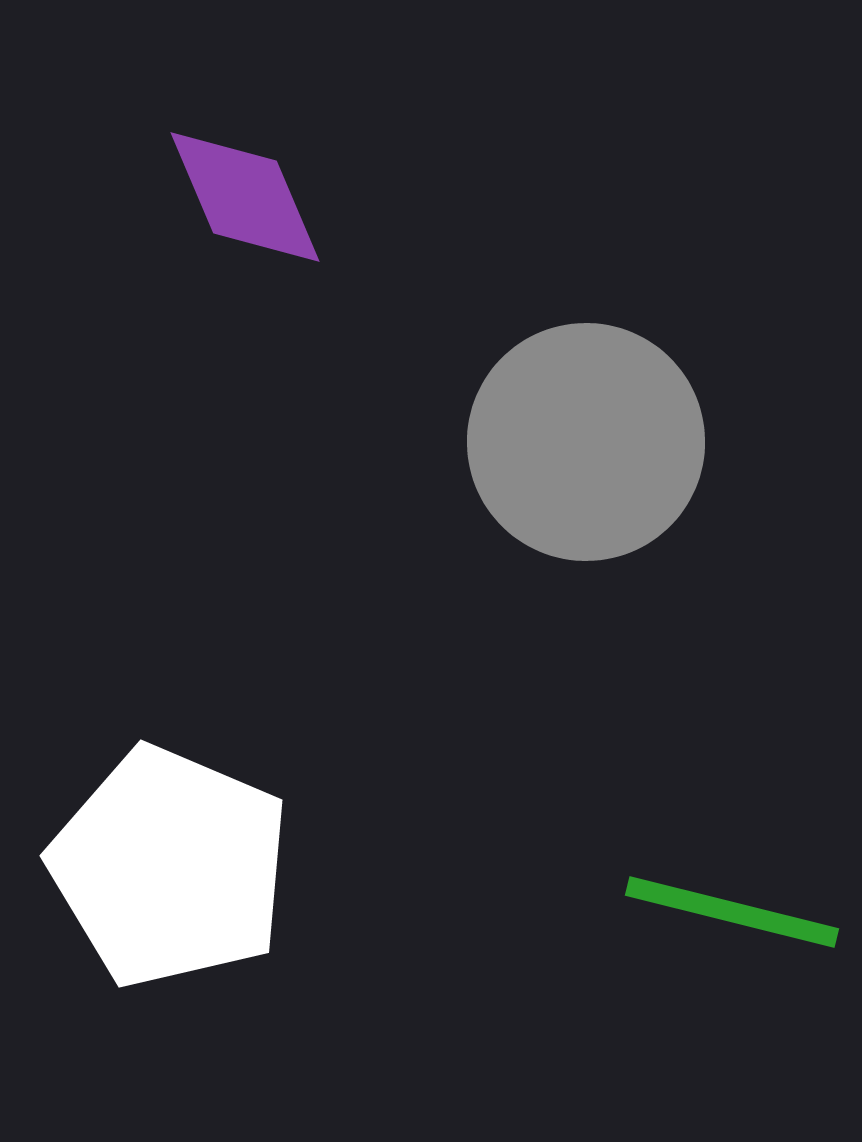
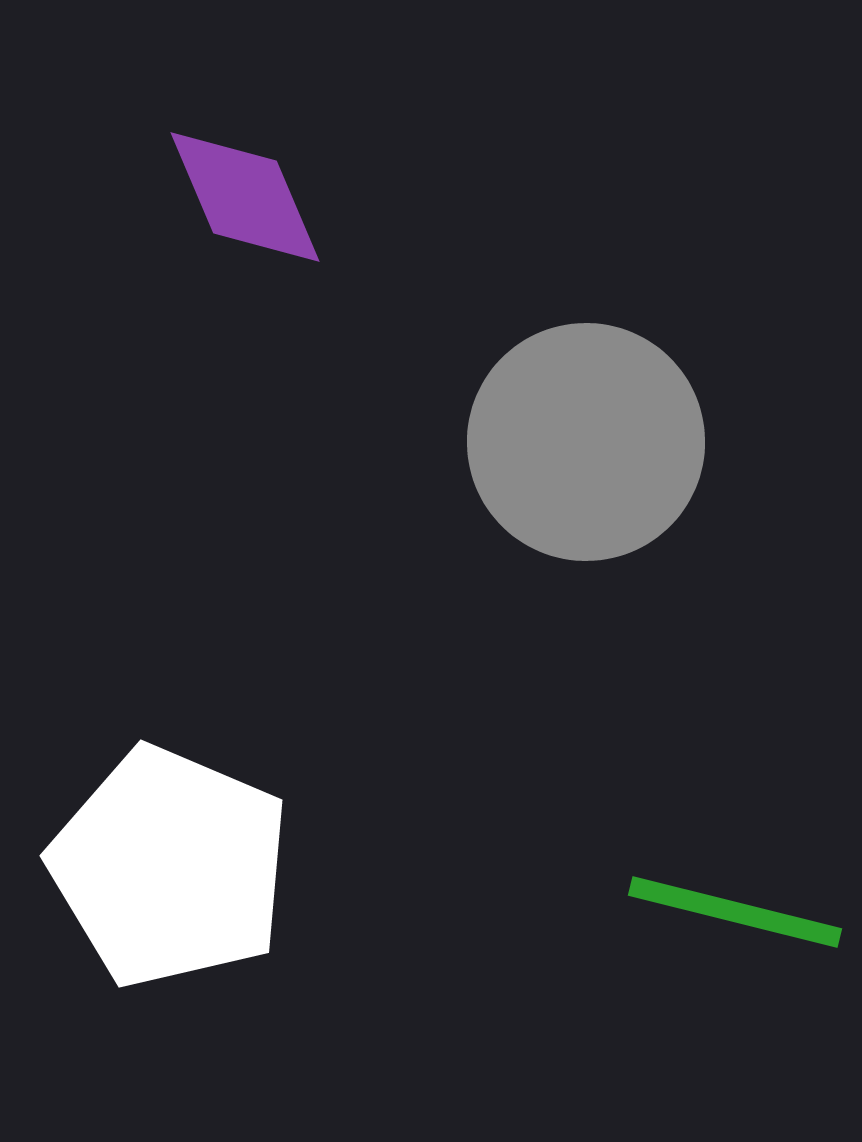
green line: moved 3 px right
